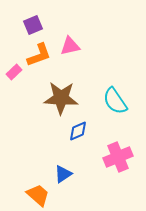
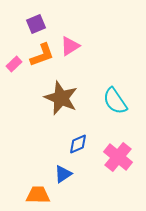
purple square: moved 3 px right, 1 px up
pink triangle: rotated 20 degrees counterclockwise
orange L-shape: moved 3 px right
pink rectangle: moved 8 px up
brown star: rotated 20 degrees clockwise
blue diamond: moved 13 px down
pink cross: rotated 28 degrees counterclockwise
orange trapezoid: rotated 40 degrees counterclockwise
